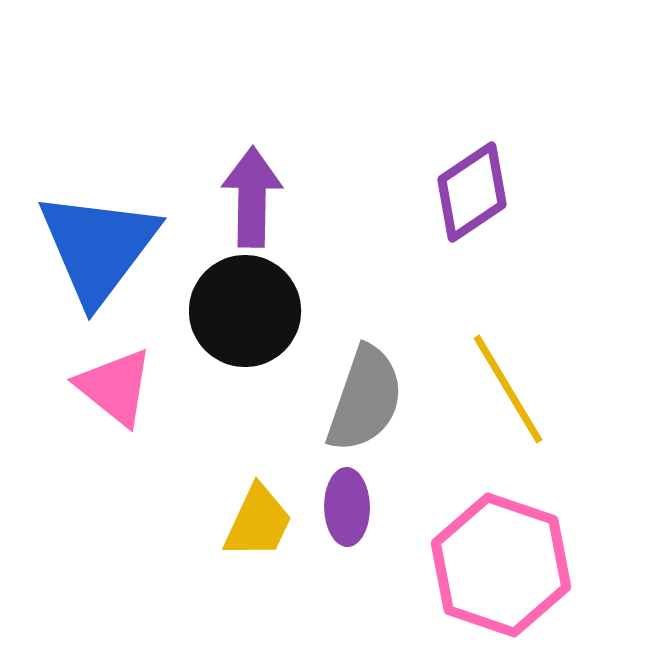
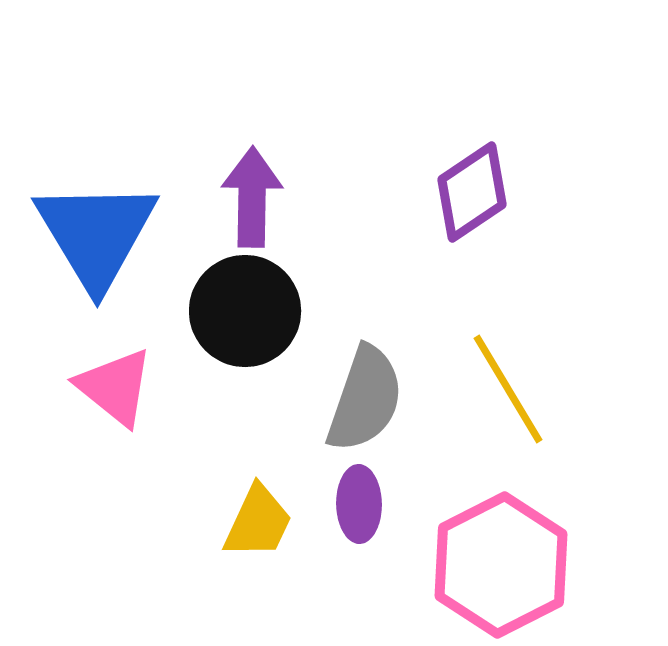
blue triangle: moved 2 px left, 13 px up; rotated 8 degrees counterclockwise
purple ellipse: moved 12 px right, 3 px up
pink hexagon: rotated 14 degrees clockwise
